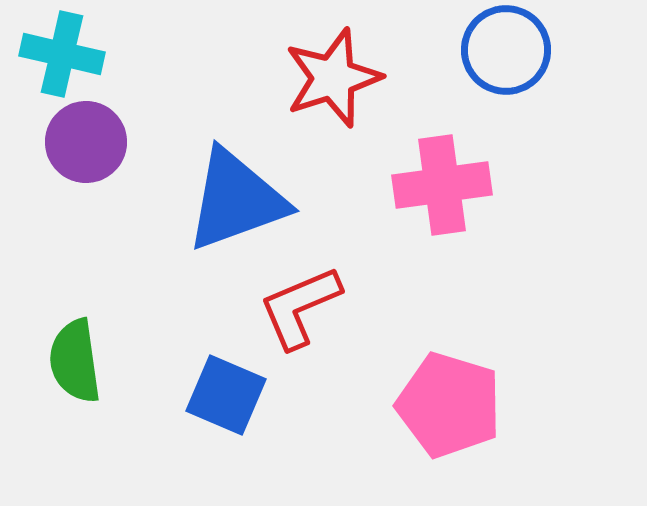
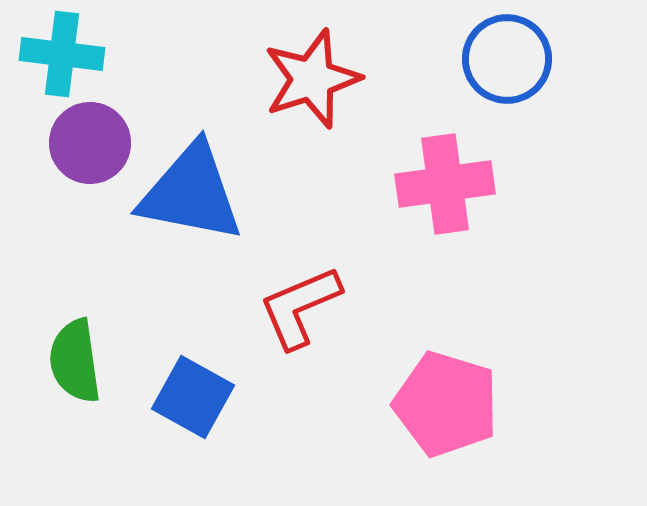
blue circle: moved 1 px right, 9 px down
cyan cross: rotated 6 degrees counterclockwise
red star: moved 21 px left, 1 px down
purple circle: moved 4 px right, 1 px down
pink cross: moved 3 px right, 1 px up
blue triangle: moved 45 px left, 7 px up; rotated 31 degrees clockwise
blue square: moved 33 px left, 2 px down; rotated 6 degrees clockwise
pink pentagon: moved 3 px left, 1 px up
